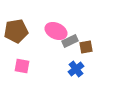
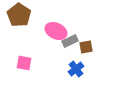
brown pentagon: moved 3 px right, 16 px up; rotated 30 degrees counterclockwise
pink square: moved 2 px right, 3 px up
